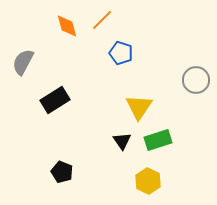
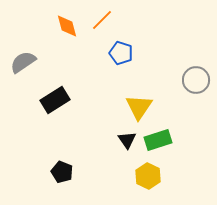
gray semicircle: rotated 28 degrees clockwise
black triangle: moved 5 px right, 1 px up
yellow hexagon: moved 5 px up
